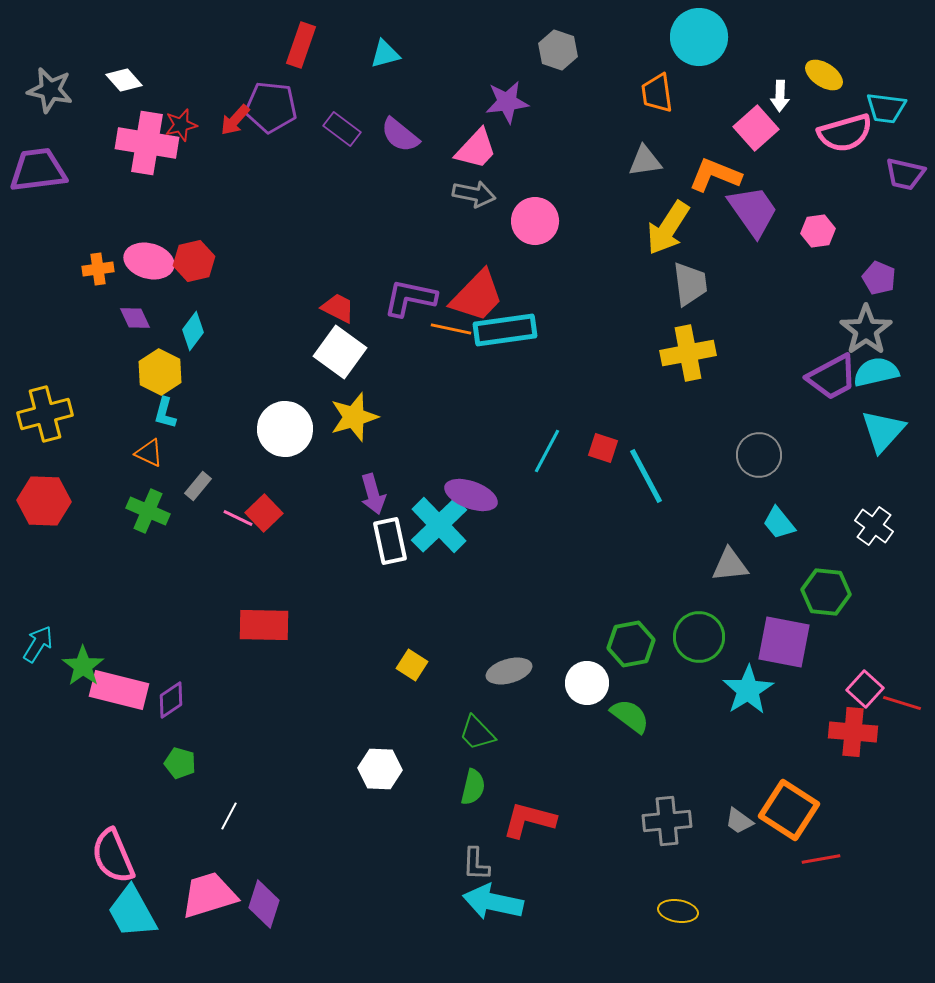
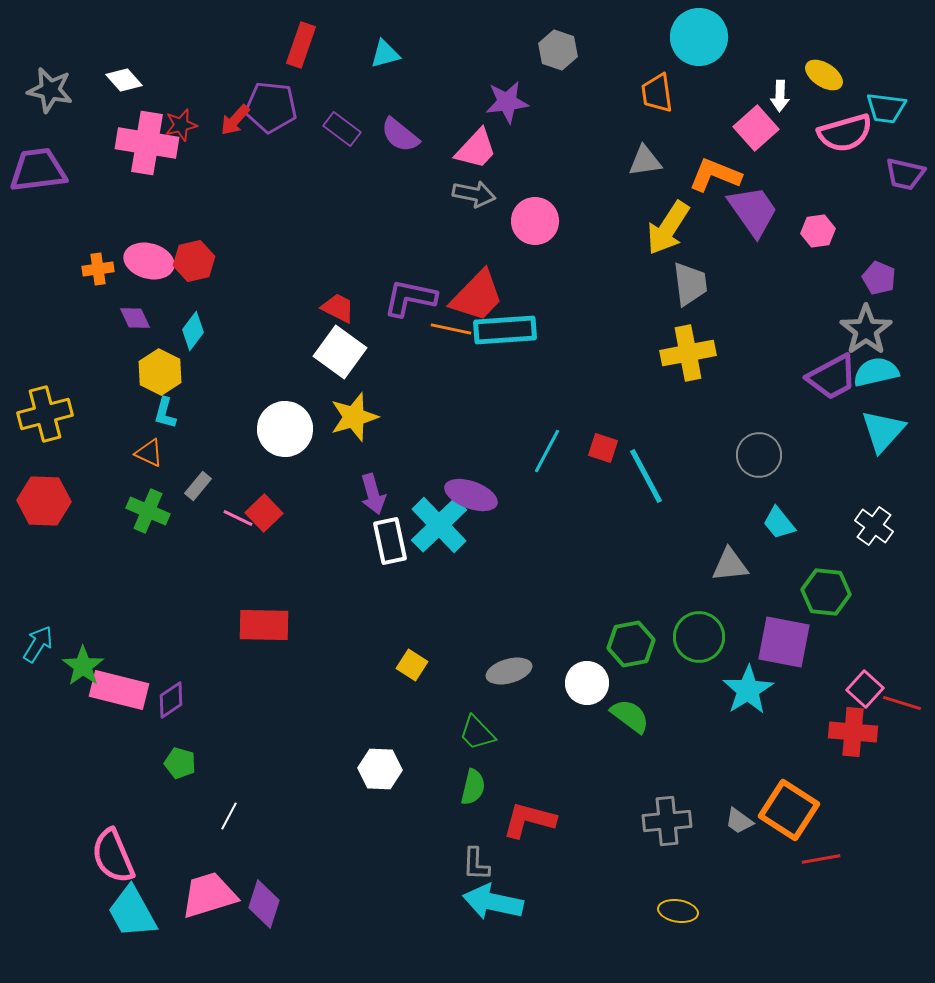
cyan rectangle at (505, 330): rotated 4 degrees clockwise
